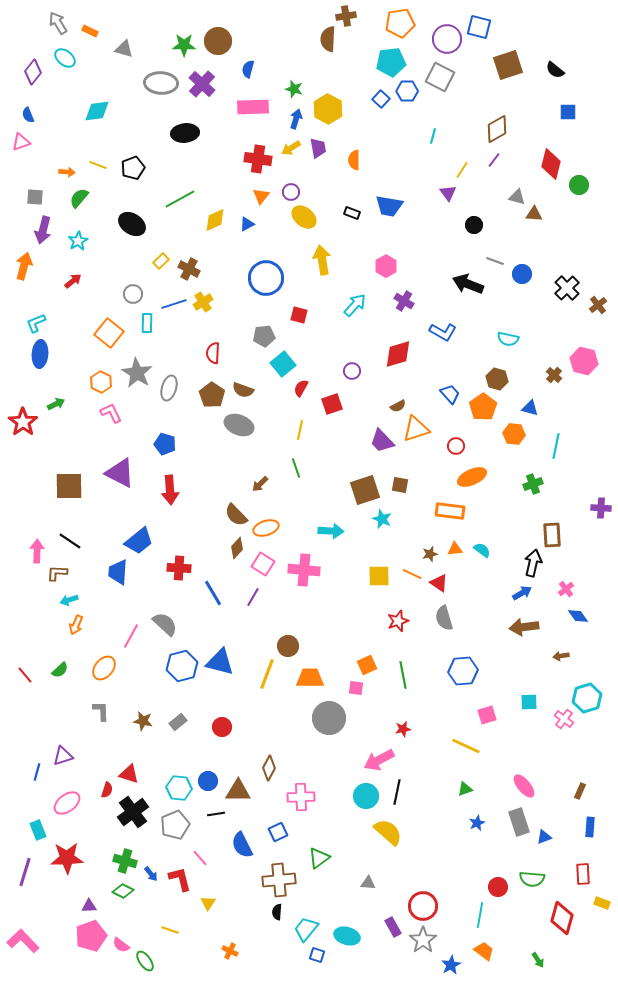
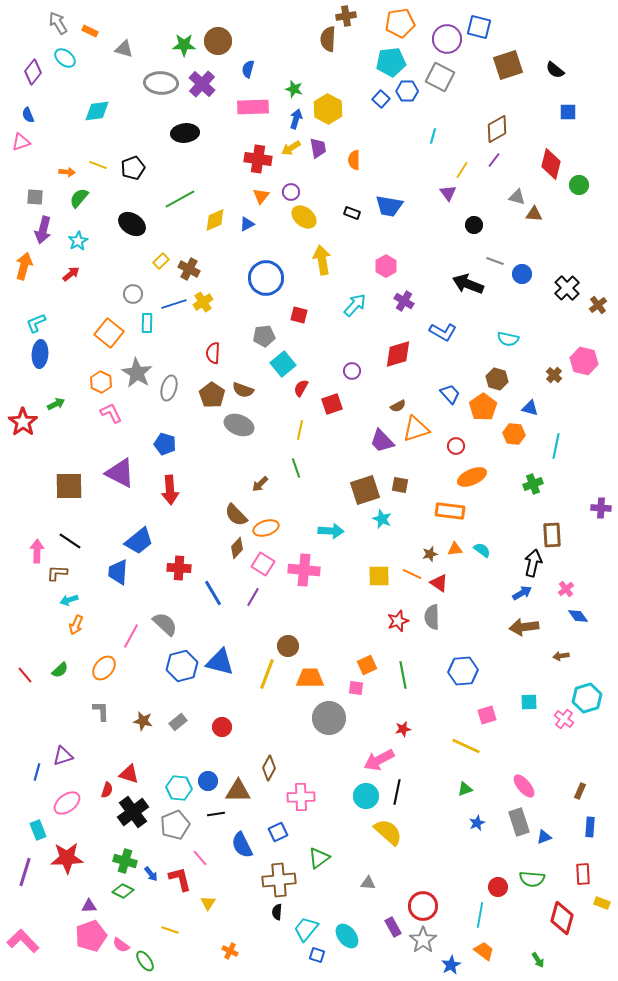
red arrow at (73, 281): moved 2 px left, 7 px up
gray semicircle at (444, 618): moved 12 px left, 1 px up; rotated 15 degrees clockwise
cyan ellipse at (347, 936): rotated 35 degrees clockwise
